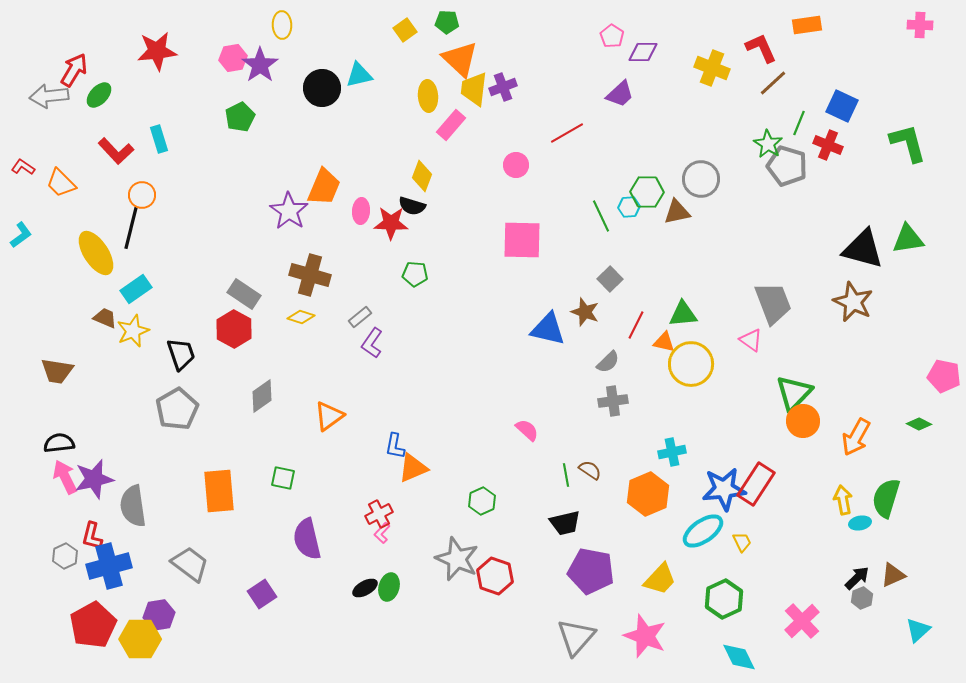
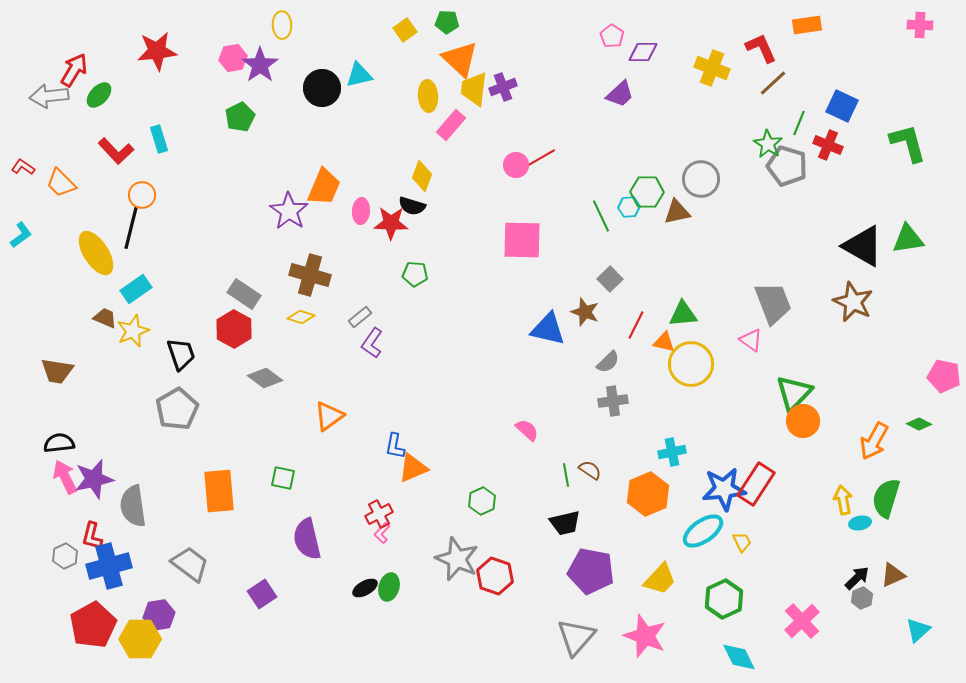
red line at (567, 133): moved 28 px left, 26 px down
black triangle at (863, 249): moved 3 px up; rotated 15 degrees clockwise
gray diamond at (262, 396): moved 3 px right, 18 px up; rotated 72 degrees clockwise
orange arrow at (856, 437): moved 18 px right, 4 px down
